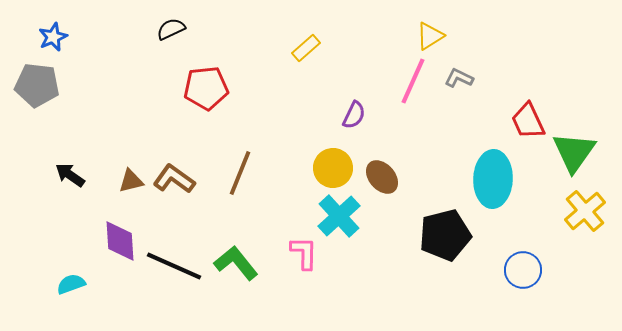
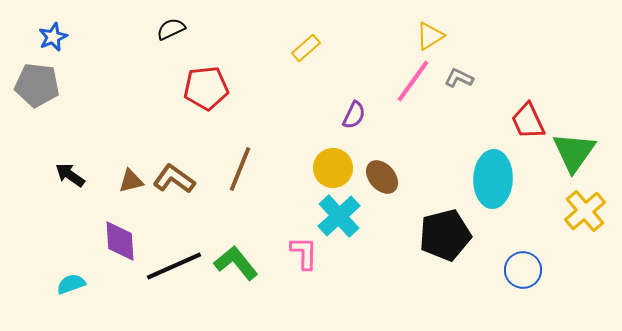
pink line: rotated 12 degrees clockwise
brown line: moved 4 px up
black line: rotated 48 degrees counterclockwise
